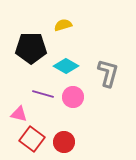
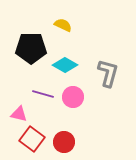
yellow semicircle: rotated 42 degrees clockwise
cyan diamond: moved 1 px left, 1 px up
